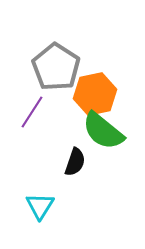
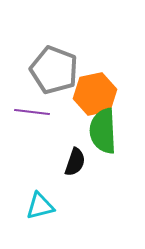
gray pentagon: moved 2 px left, 3 px down; rotated 12 degrees counterclockwise
purple line: rotated 64 degrees clockwise
green semicircle: rotated 48 degrees clockwise
cyan triangle: rotated 44 degrees clockwise
